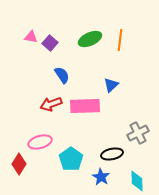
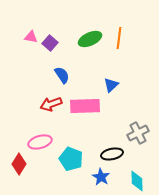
orange line: moved 1 px left, 2 px up
cyan pentagon: rotated 15 degrees counterclockwise
